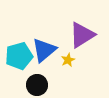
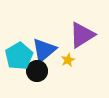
cyan pentagon: rotated 16 degrees counterclockwise
black circle: moved 14 px up
